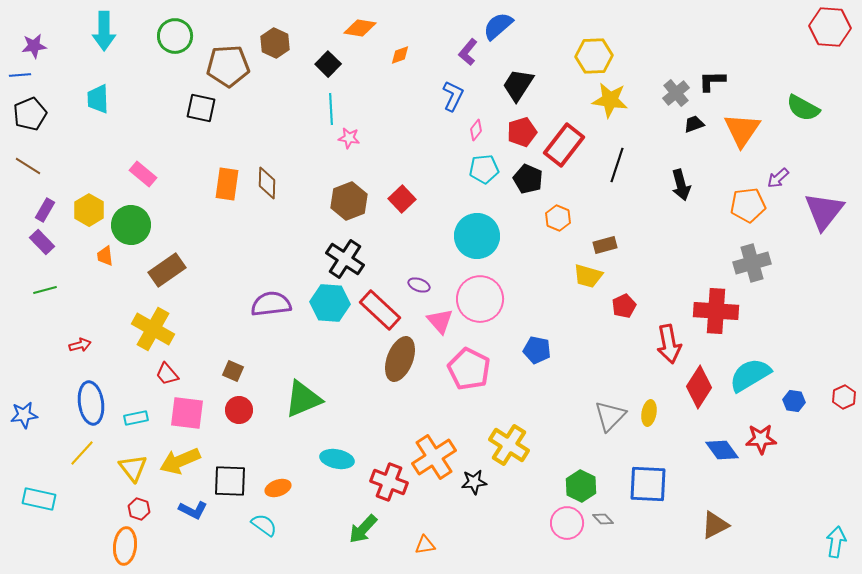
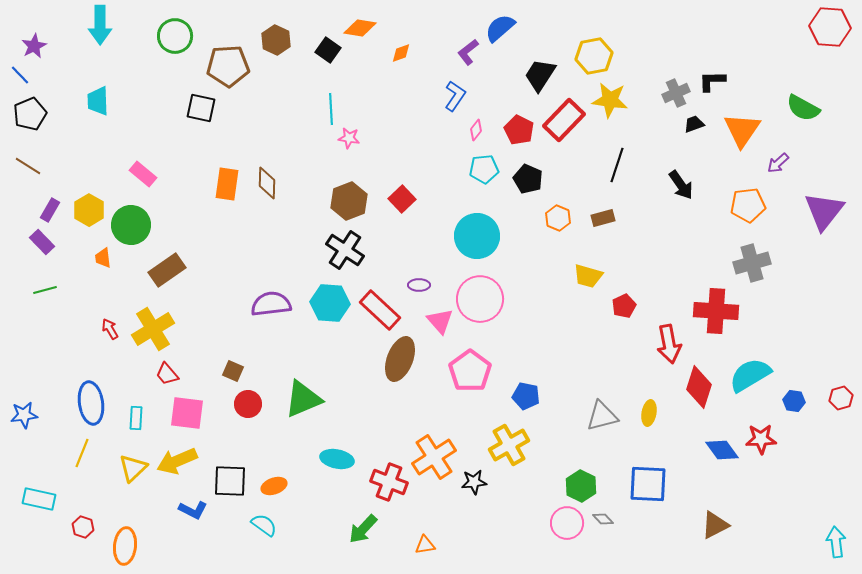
blue semicircle at (498, 26): moved 2 px right, 2 px down
cyan arrow at (104, 31): moved 4 px left, 6 px up
brown hexagon at (275, 43): moved 1 px right, 3 px up
purple star at (34, 46): rotated 20 degrees counterclockwise
purple L-shape at (468, 52): rotated 12 degrees clockwise
orange diamond at (400, 55): moved 1 px right, 2 px up
yellow hexagon at (594, 56): rotated 9 degrees counterclockwise
black square at (328, 64): moved 14 px up; rotated 10 degrees counterclockwise
blue line at (20, 75): rotated 50 degrees clockwise
black trapezoid at (518, 85): moved 22 px right, 10 px up
gray cross at (676, 93): rotated 16 degrees clockwise
blue L-shape at (453, 96): moved 2 px right; rotated 8 degrees clockwise
cyan trapezoid at (98, 99): moved 2 px down
red pentagon at (522, 132): moved 3 px left, 2 px up; rotated 28 degrees counterclockwise
red rectangle at (564, 145): moved 25 px up; rotated 6 degrees clockwise
purple arrow at (778, 178): moved 15 px up
black arrow at (681, 185): rotated 20 degrees counterclockwise
purple rectangle at (45, 210): moved 5 px right
brown rectangle at (605, 245): moved 2 px left, 27 px up
orange trapezoid at (105, 256): moved 2 px left, 2 px down
black cross at (345, 259): moved 9 px up
purple ellipse at (419, 285): rotated 20 degrees counterclockwise
yellow cross at (153, 329): rotated 30 degrees clockwise
red arrow at (80, 345): moved 30 px right, 16 px up; rotated 105 degrees counterclockwise
blue pentagon at (537, 350): moved 11 px left, 46 px down
pink pentagon at (469, 369): moved 1 px right, 2 px down; rotated 9 degrees clockwise
red diamond at (699, 387): rotated 15 degrees counterclockwise
red hexagon at (844, 397): moved 3 px left, 1 px down; rotated 10 degrees clockwise
red circle at (239, 410): moved 9 px right, 6 px up
gray triangle at (610, 416): moved 8 px left; rotated 32 degrees clockwise
cyan rectangle at (136, 418): rotated 75 degrees counterclockwise
yellow cross at (509, 445): rotated 27 degrees clockwise
yellow line at (82, 453): rotated 20 degrees counterclockwise
yellow arrow at (180, 461): moved 3 px left
yellow triangle at (133, 468): rotated 24 degrees clockwise
orange ellipse at (278, 488): moved 4 px left, 2 px up
red hexagon at (139, 509): moved 56 px left, 18 px down
cyan arrow at (836, 542): rotated 16 degrees counterclockwise
